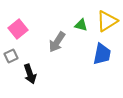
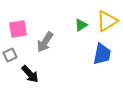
green triangle: rotated 48 degrees counterclockwise
pink square: rotated 30 degrees clockwise
gray arrow: moved 12 px left
gray square: moved 1 px left, 1 px up
black arrow: rotated 24 degrees counterclockwise
